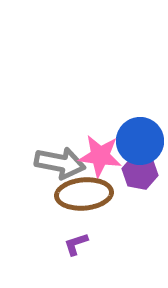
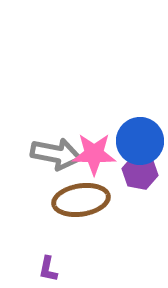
pink star: moved 6 px left, 2 px up; rotated 6 degrees counterclockwise
gray arrow: moved 4 px left, 9 px up
brown ellipse: moved 3 px left, 6 px down; rotated 4 degrees counterclockwise
purple L-shape: moved 28 px left, 25 px down; rotated 60 degrees counterclockwise
